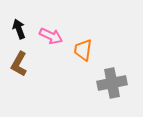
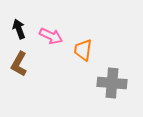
gray cross: rotated 16 degrees clockwise
